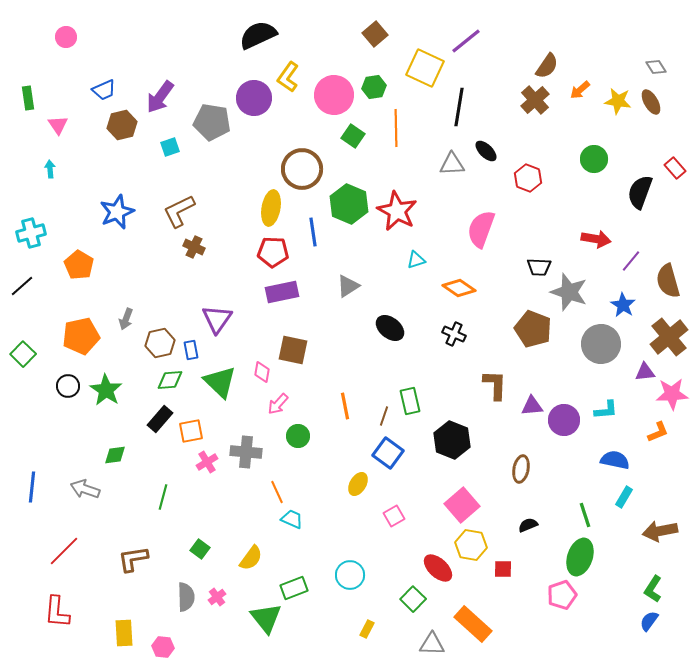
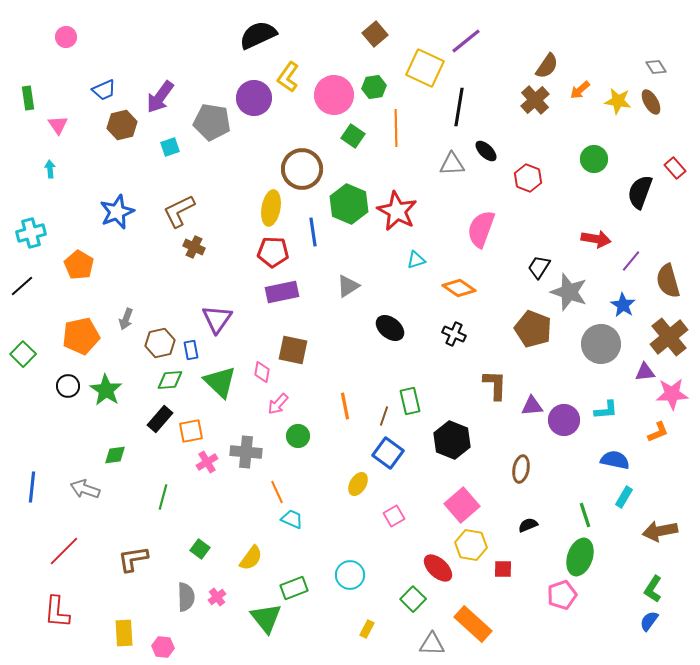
black trapezoid at (539, 267): rotated 120 degrees clockwise
